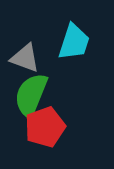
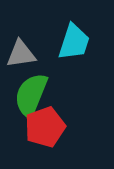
gray triangle: moved 4 px left, 4 px up; rotated 28 degrees counterclockwise
